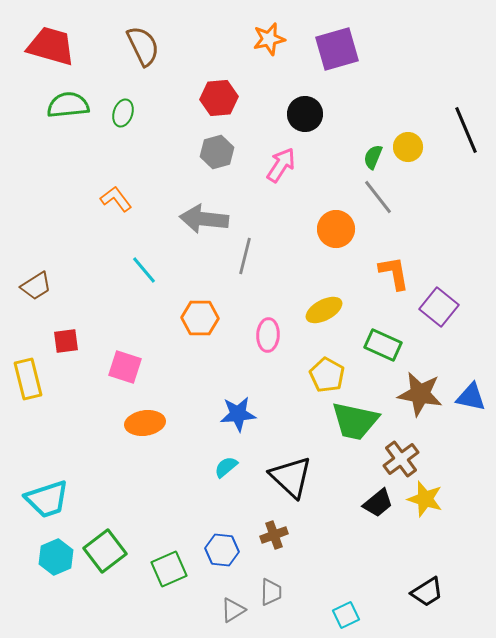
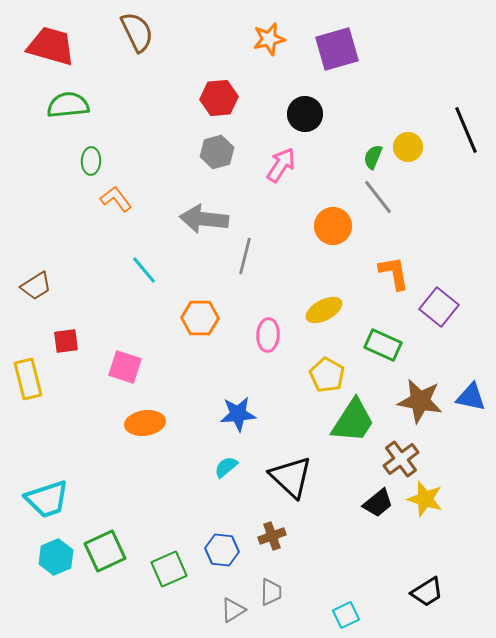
brown semicircle at (143, 46): moved 6 px left, 14 px up
green ellipse at (123, 113): moved 32 px left, 48 px down; rotated 16 degrees counterclockwise
orange circle at (336, 229): moved 3 px left, 3 px up
brown star at (420, 394): moved 7 px down
green trapezoid at (355, 421): moved 2 px left; rotated 69 degrees counterclockwise
brown cross at (274, 535): moved 2 px left, 1 px down
green square at (105, 551): rotated 12 degrees clockwise
